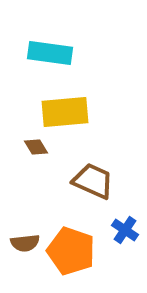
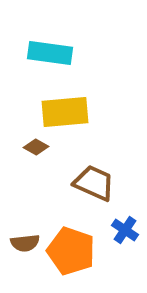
brown diamond: rotated 30 degrees counterclockwise
brown trapezoid: moved 1 px right, 2 px down
